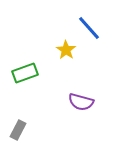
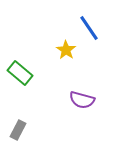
blue line: rotated 8 degrees clockwise
green rectangle: moved 5 px left; rotated 60 degrees clockwise
purple semicircle: moved 1 px right, 2 px up
